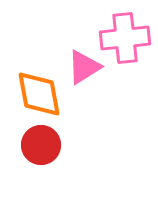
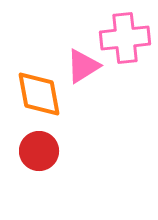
pink triangle: moved 1 px left, 1 px up
red circle: moved 2 px left, 6 px down
